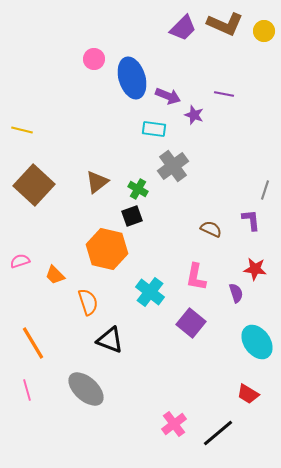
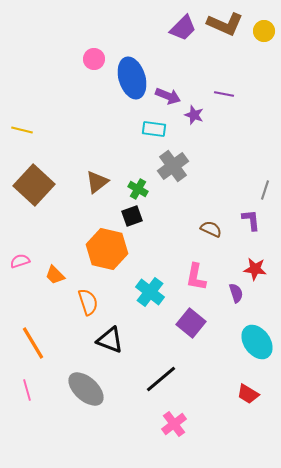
black line: moved 57 px left, 54 px up
